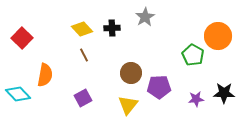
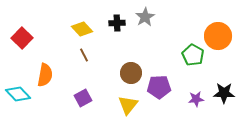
black cross: moved 5 px right, 5 px up
